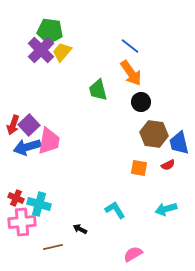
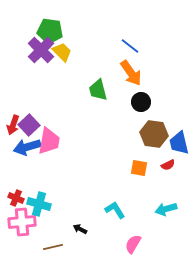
yellow trapezoid: rotated 95 degrees clockwise
pink semicircle: moved 10 px up; rotated 30 degrees counterclockwise
